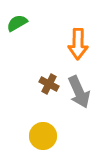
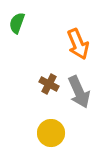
green semicircle: rotated 40 degrees counterclockwise
orange arrow: rotated 24 degrees counterclockwise
yellow circle: moved 8 px right, 3 px up
